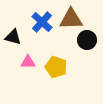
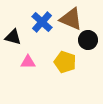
brown triangle: rotated 25 degrees clockwise
black circle: moved 1 px right
yellow pentagon: moved 9 px right, 5 px up
